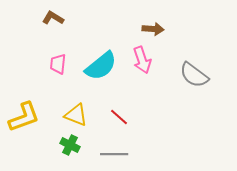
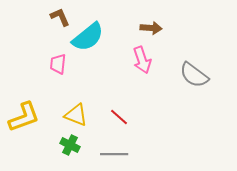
brown L-shape: moved 7 px right, 1 px up; rotated 35 degrees clockwise
brown arrow: moved 2 px left, 1 px up
cyan semicircle: moved 13 px left, 29 px up
